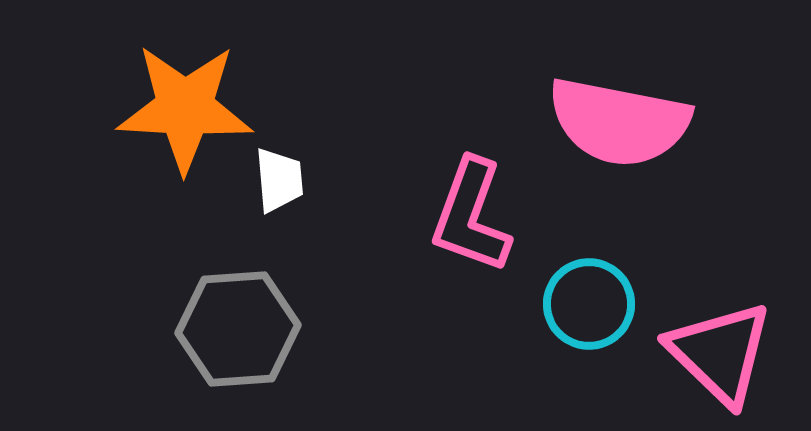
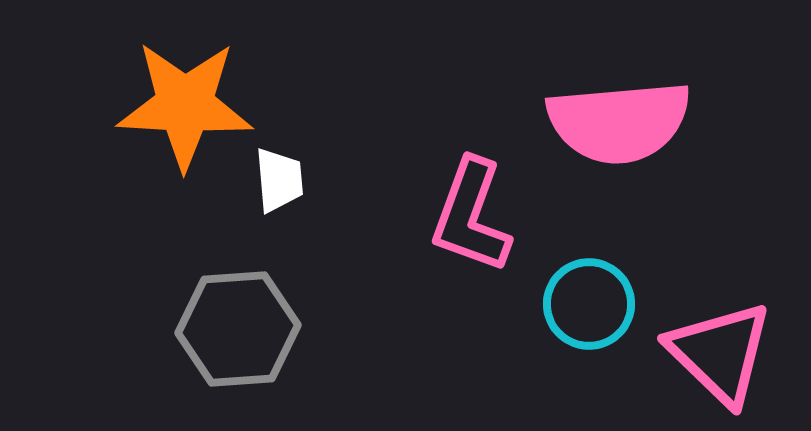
orange star: moved 3 px up
pink semicircle: rotated 16 degrees counterclockwise
